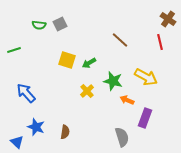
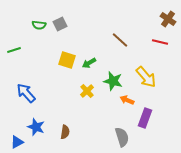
red line: rotated 63 degrees counterclockwise
yellow arrow: rotated 20 degrees clockwise
blue triangle: rotated 48 degrees clockwise
